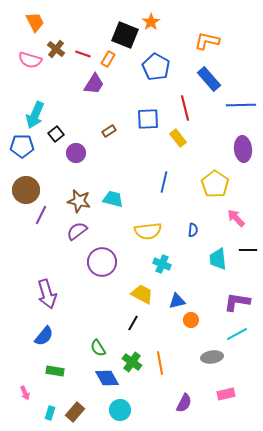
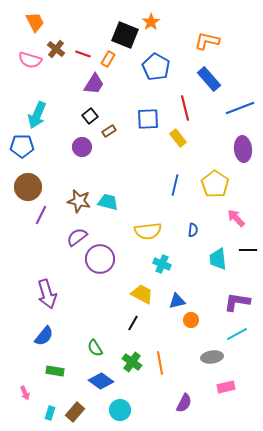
blue line at (241, 105): moved 1 px left, 3 px down; rotated 20 degrees counterclockwise
cyan arrow at (35, 115): moved 2 px right
black square at (56, 134): moved 34 px right, 18 px up
purple circle at (76, 153): moved 6 px right, 6 px up
blue line at (164, 182): moved 11 px right, 3 px down
brown circle at (26, 190): moved 2 px right, 3 px up
cyan trapezoid at (113, 199): moved 5 px left, 3 px down
purple semicircle at (77, 231): moved 6 px down
purple circle at (102, 262): moved 2 px left, 3 px up
green semicircle at (98, 348): moved 3 px left
blue diamond at (107, 378): moved 6 px left, 3 px down; rotated 25 degrees counterclockwise
pink rectangle at (226, 394): moved 7 px up
